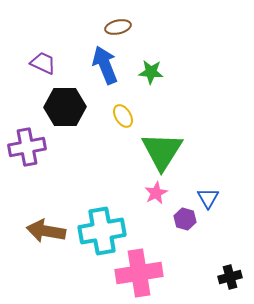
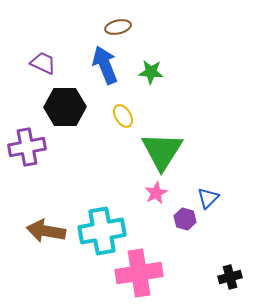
blue triangle: rotated 15 degrees clockwise
